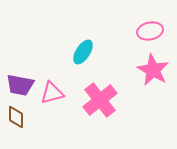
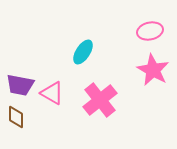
pink triangle: rotated 45 degrees clockwise
